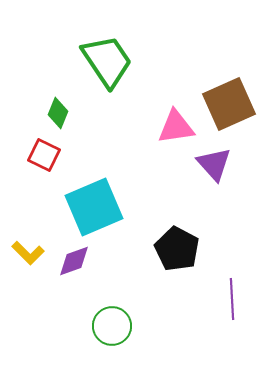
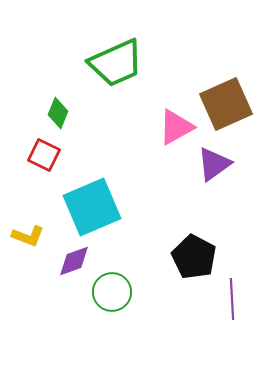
green trapezoid: moved 9 px right, 2 px down; rotated 100 degrees clockwise
brown square: moved 3 px left
pink triangle: rotated 21 degrees counterclockwise
purple triangle: rotated 36 degrees clockwise
cyan square: moved 2 px left
black pentagon: moved 17 px right, 8 px down
yellow L-shape: moved 17 px up; rotated 24 degrees counterclockwise
green circle: moved 34 px up
